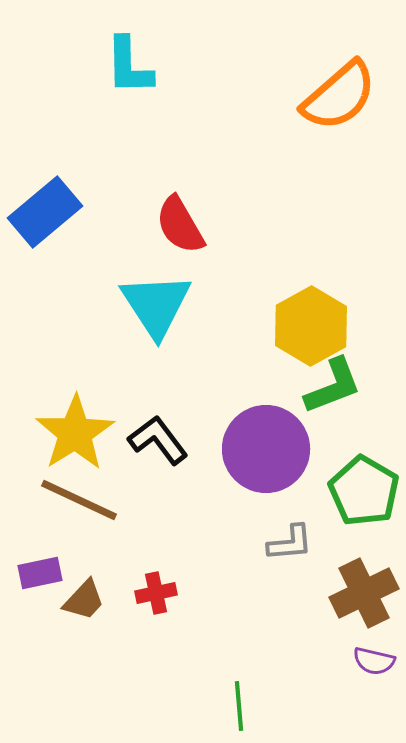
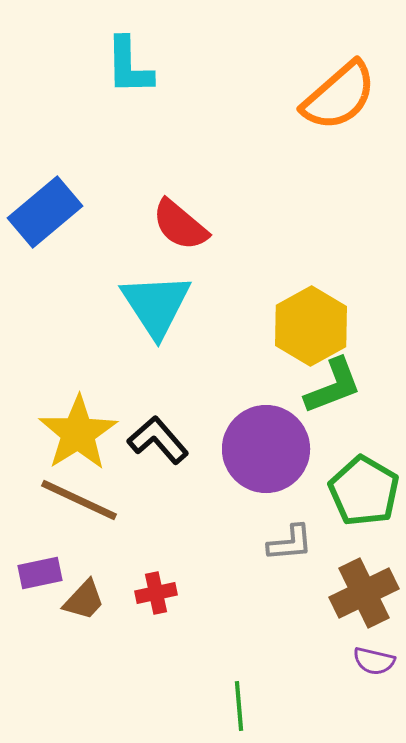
red semicircle: rotated 20 degrees counterclockwise
yellow star: moved 3 px right
black L-shape: rotated 4 degrees counterclockwise
